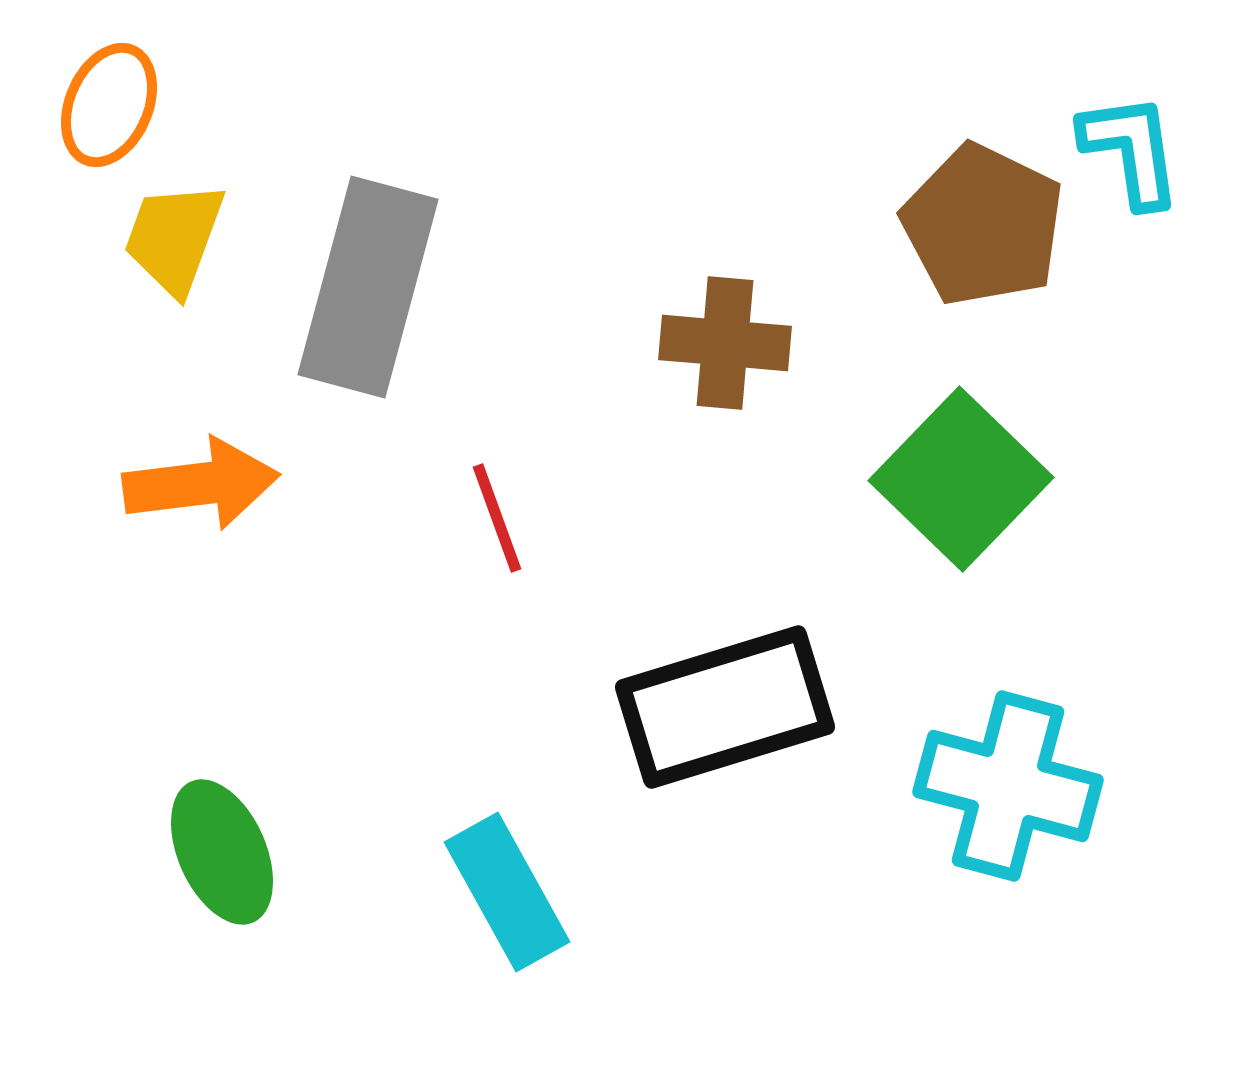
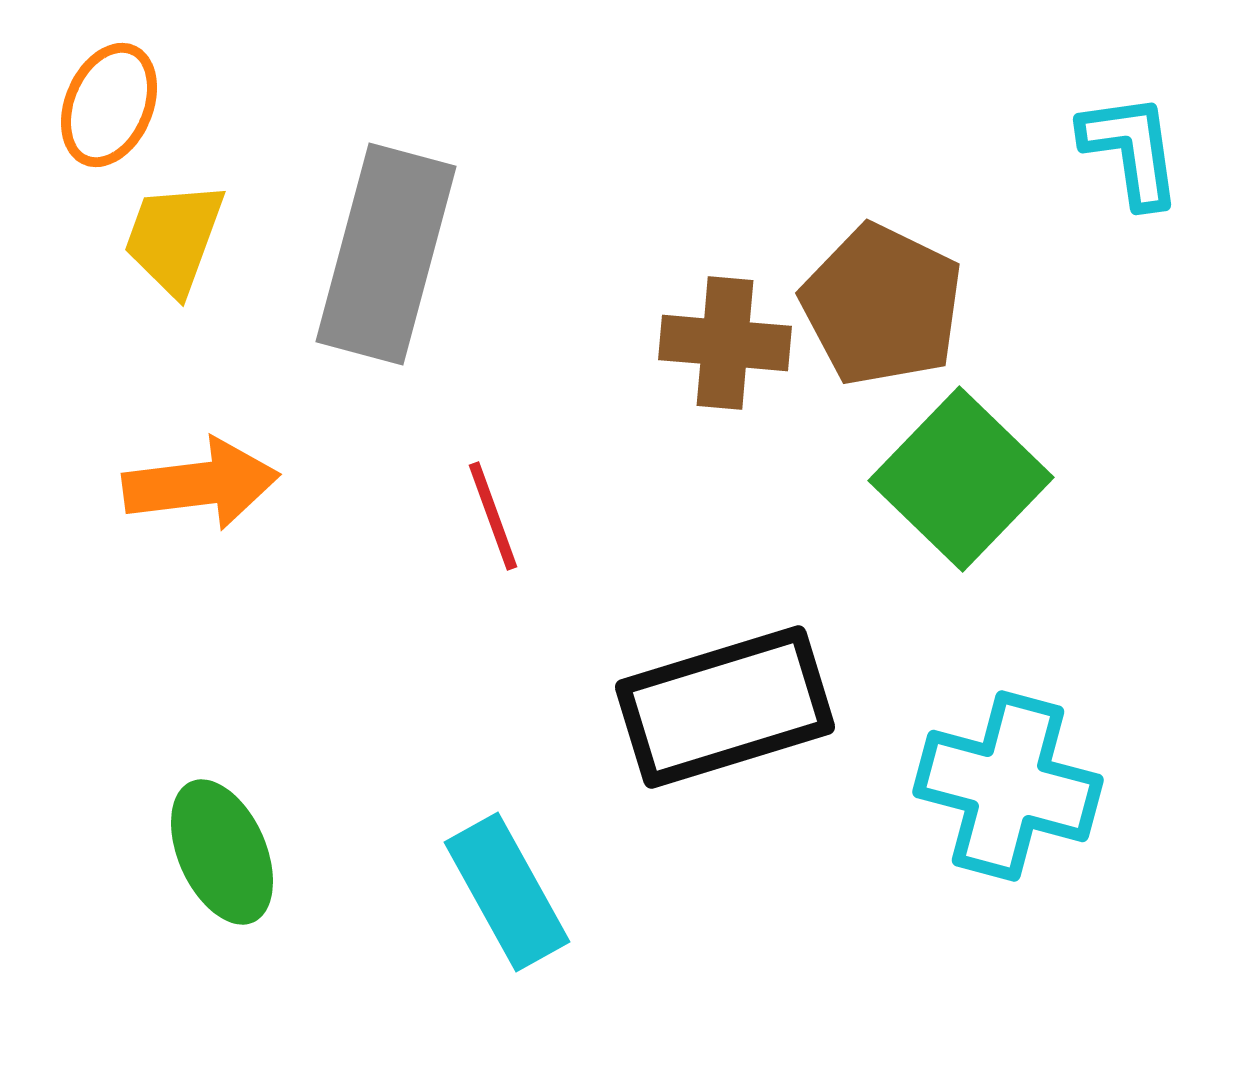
brown pentagon: moved 101 px left, 80 px down
gray rectangle: moved 18 px right, 33 px up
red line: moved 4 px left, 2 px up
